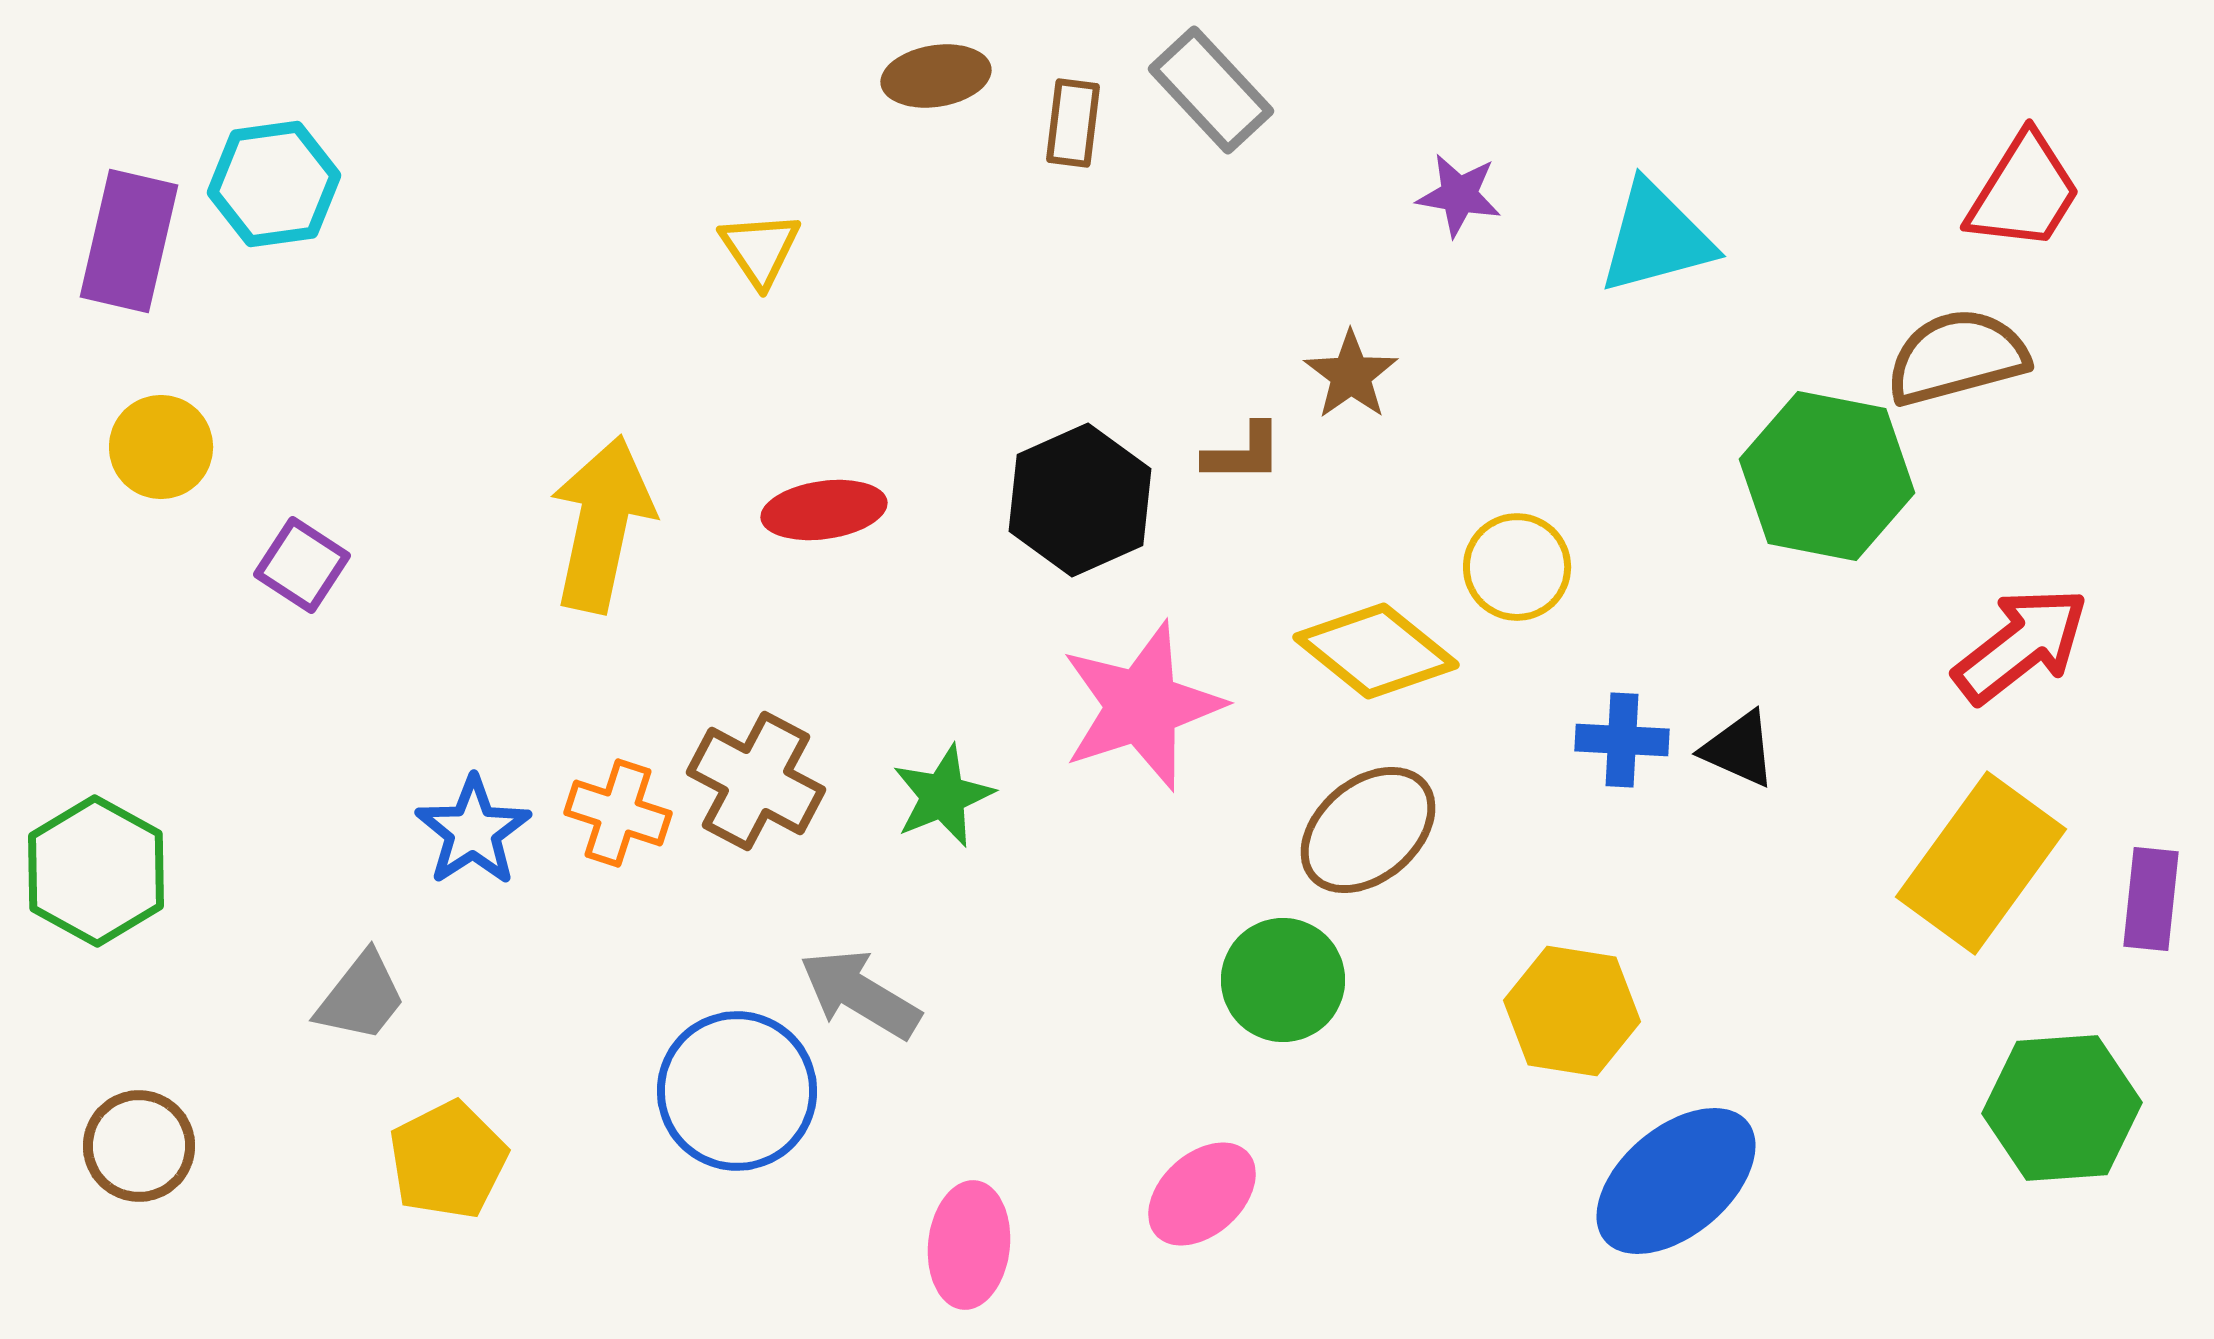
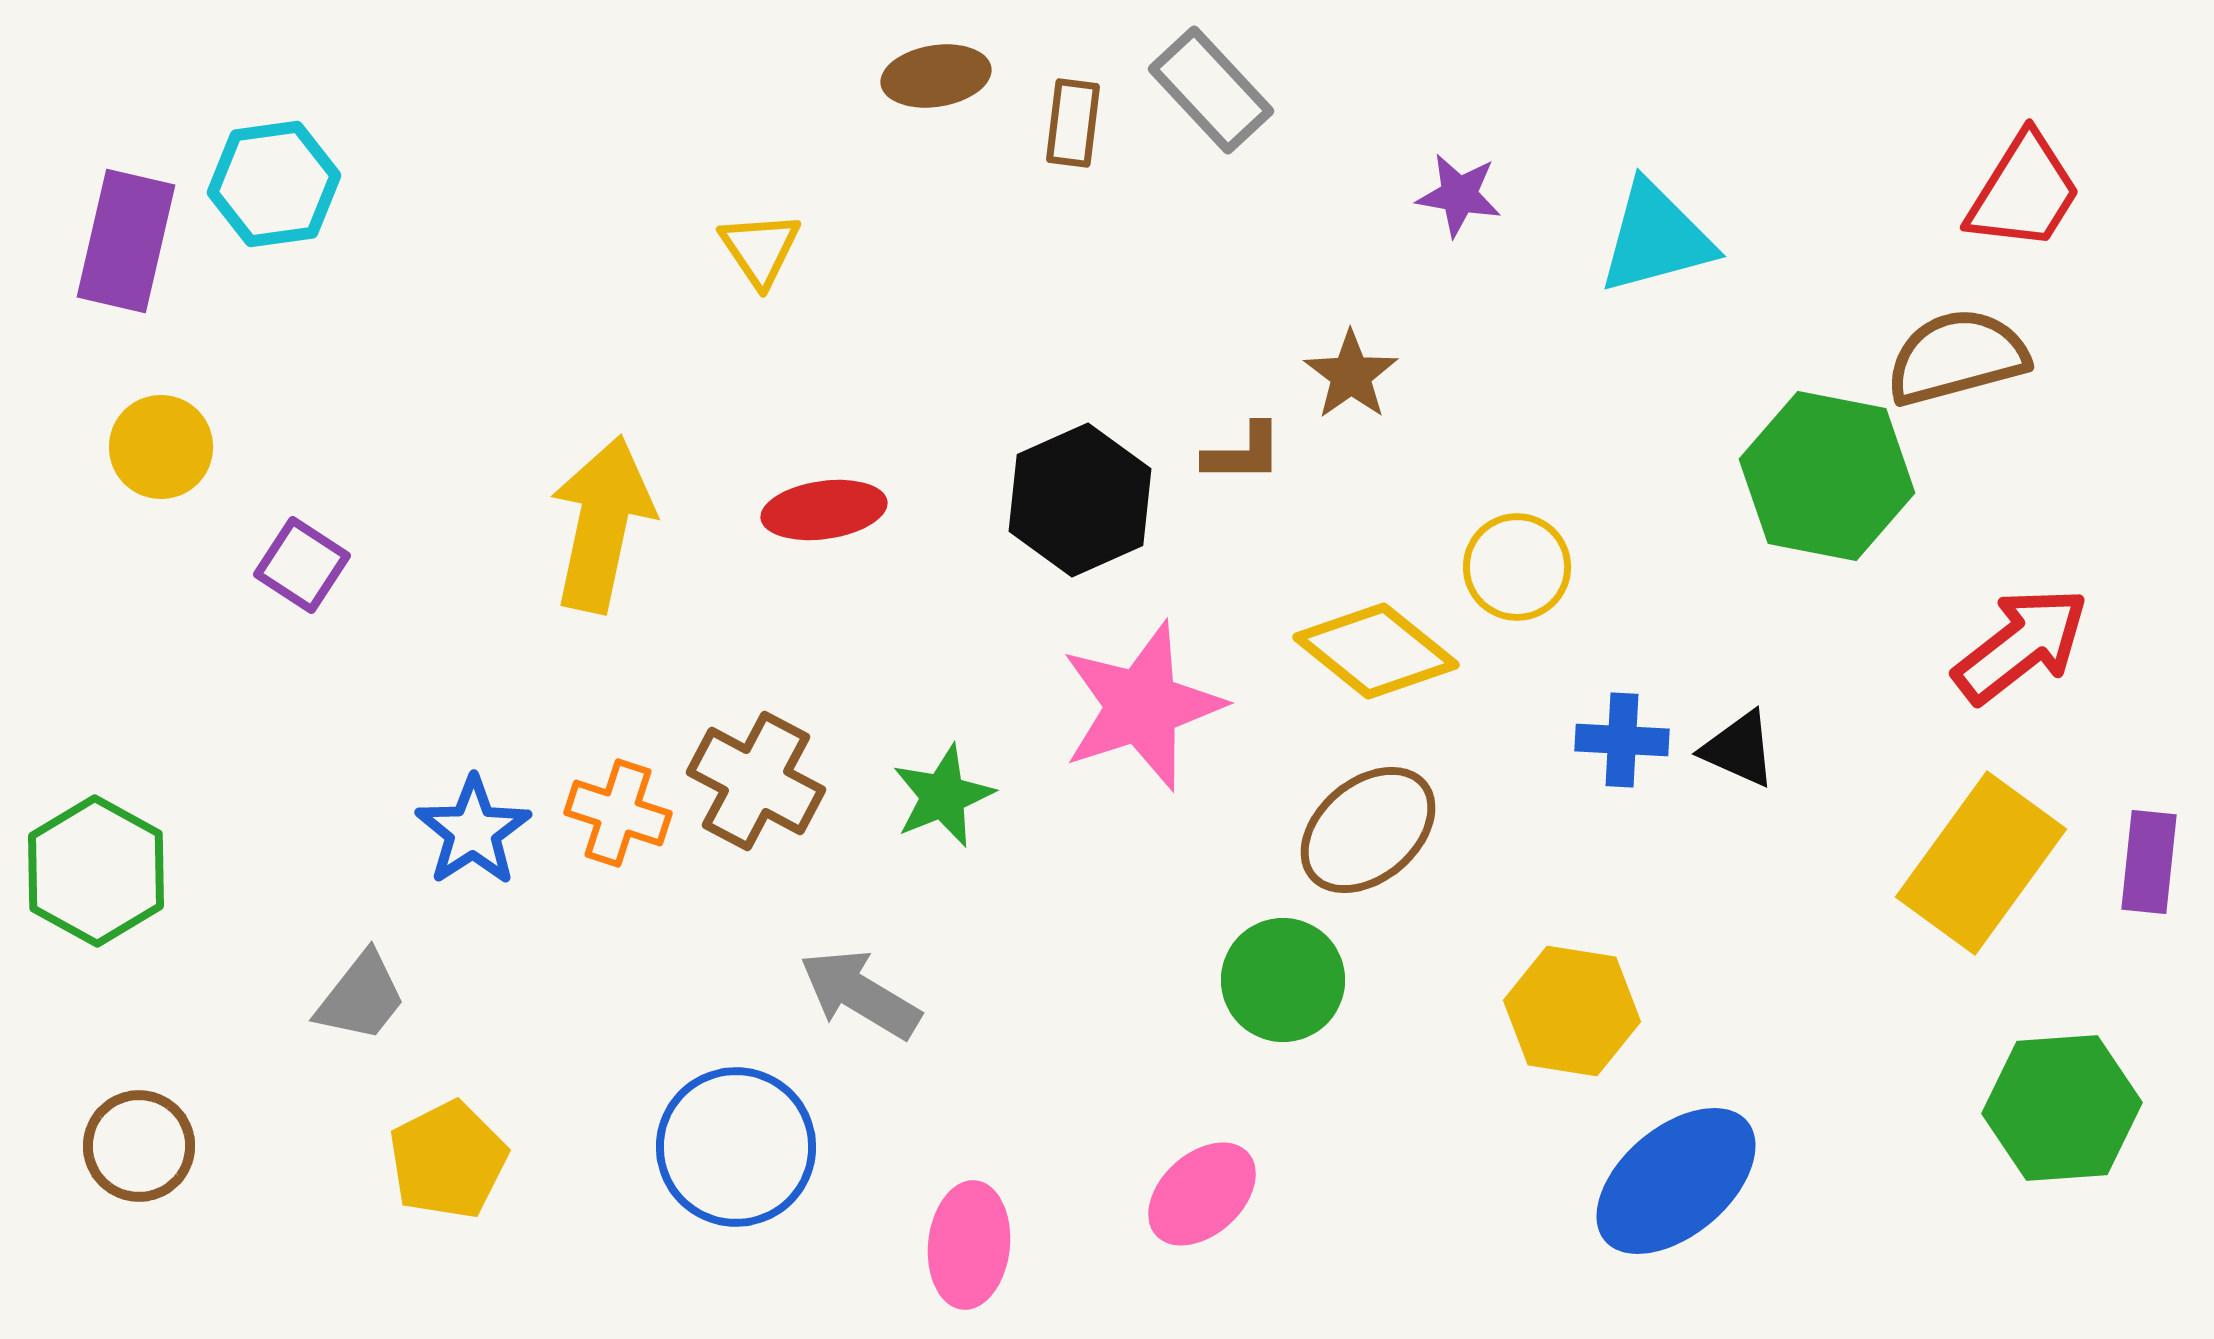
purple rectangle at (129, 241): moved 3 px left
purple rectangle at (2151, 899): moved 2 px left, 37 px up
blue circle at (737, 1091): moved 1 px left, 56 px down
